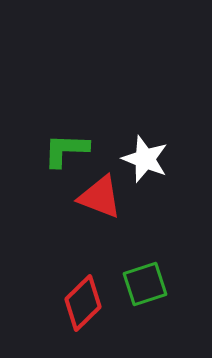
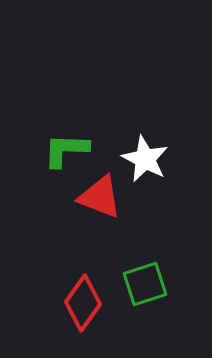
white star: rotated 6 degrees clockwise
red diamond: rotated 10 degrees counterclockwise
